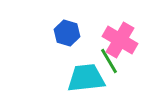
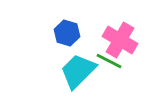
green line: rotated 32 degrees counterclockwise
cyan trapezoid: moved 8 px left, 7 px up; rotated 39 degrees counterclockwise
